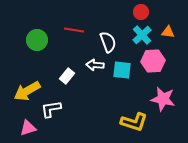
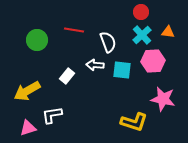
white L-shape: moved 1 px right, 6 px down
